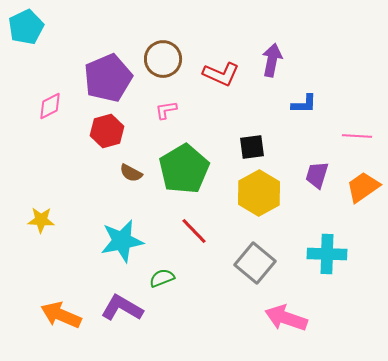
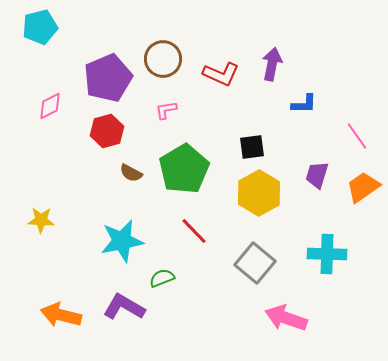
cyan pentagon: moved 14 px right; rotated 12 degrees clockwise
purple arrow: moved 4 px down
pink line: rotated 52 degrees clockwise
purple L-shape: moved 2 px right, 1 px up
orange arrow: rotated 9 degrees counterclockwise
